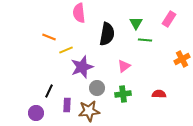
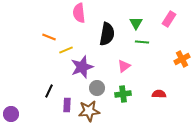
green line: moved 3 px left, 2 px down
purple circle: moved 25 px left, 1 px down
